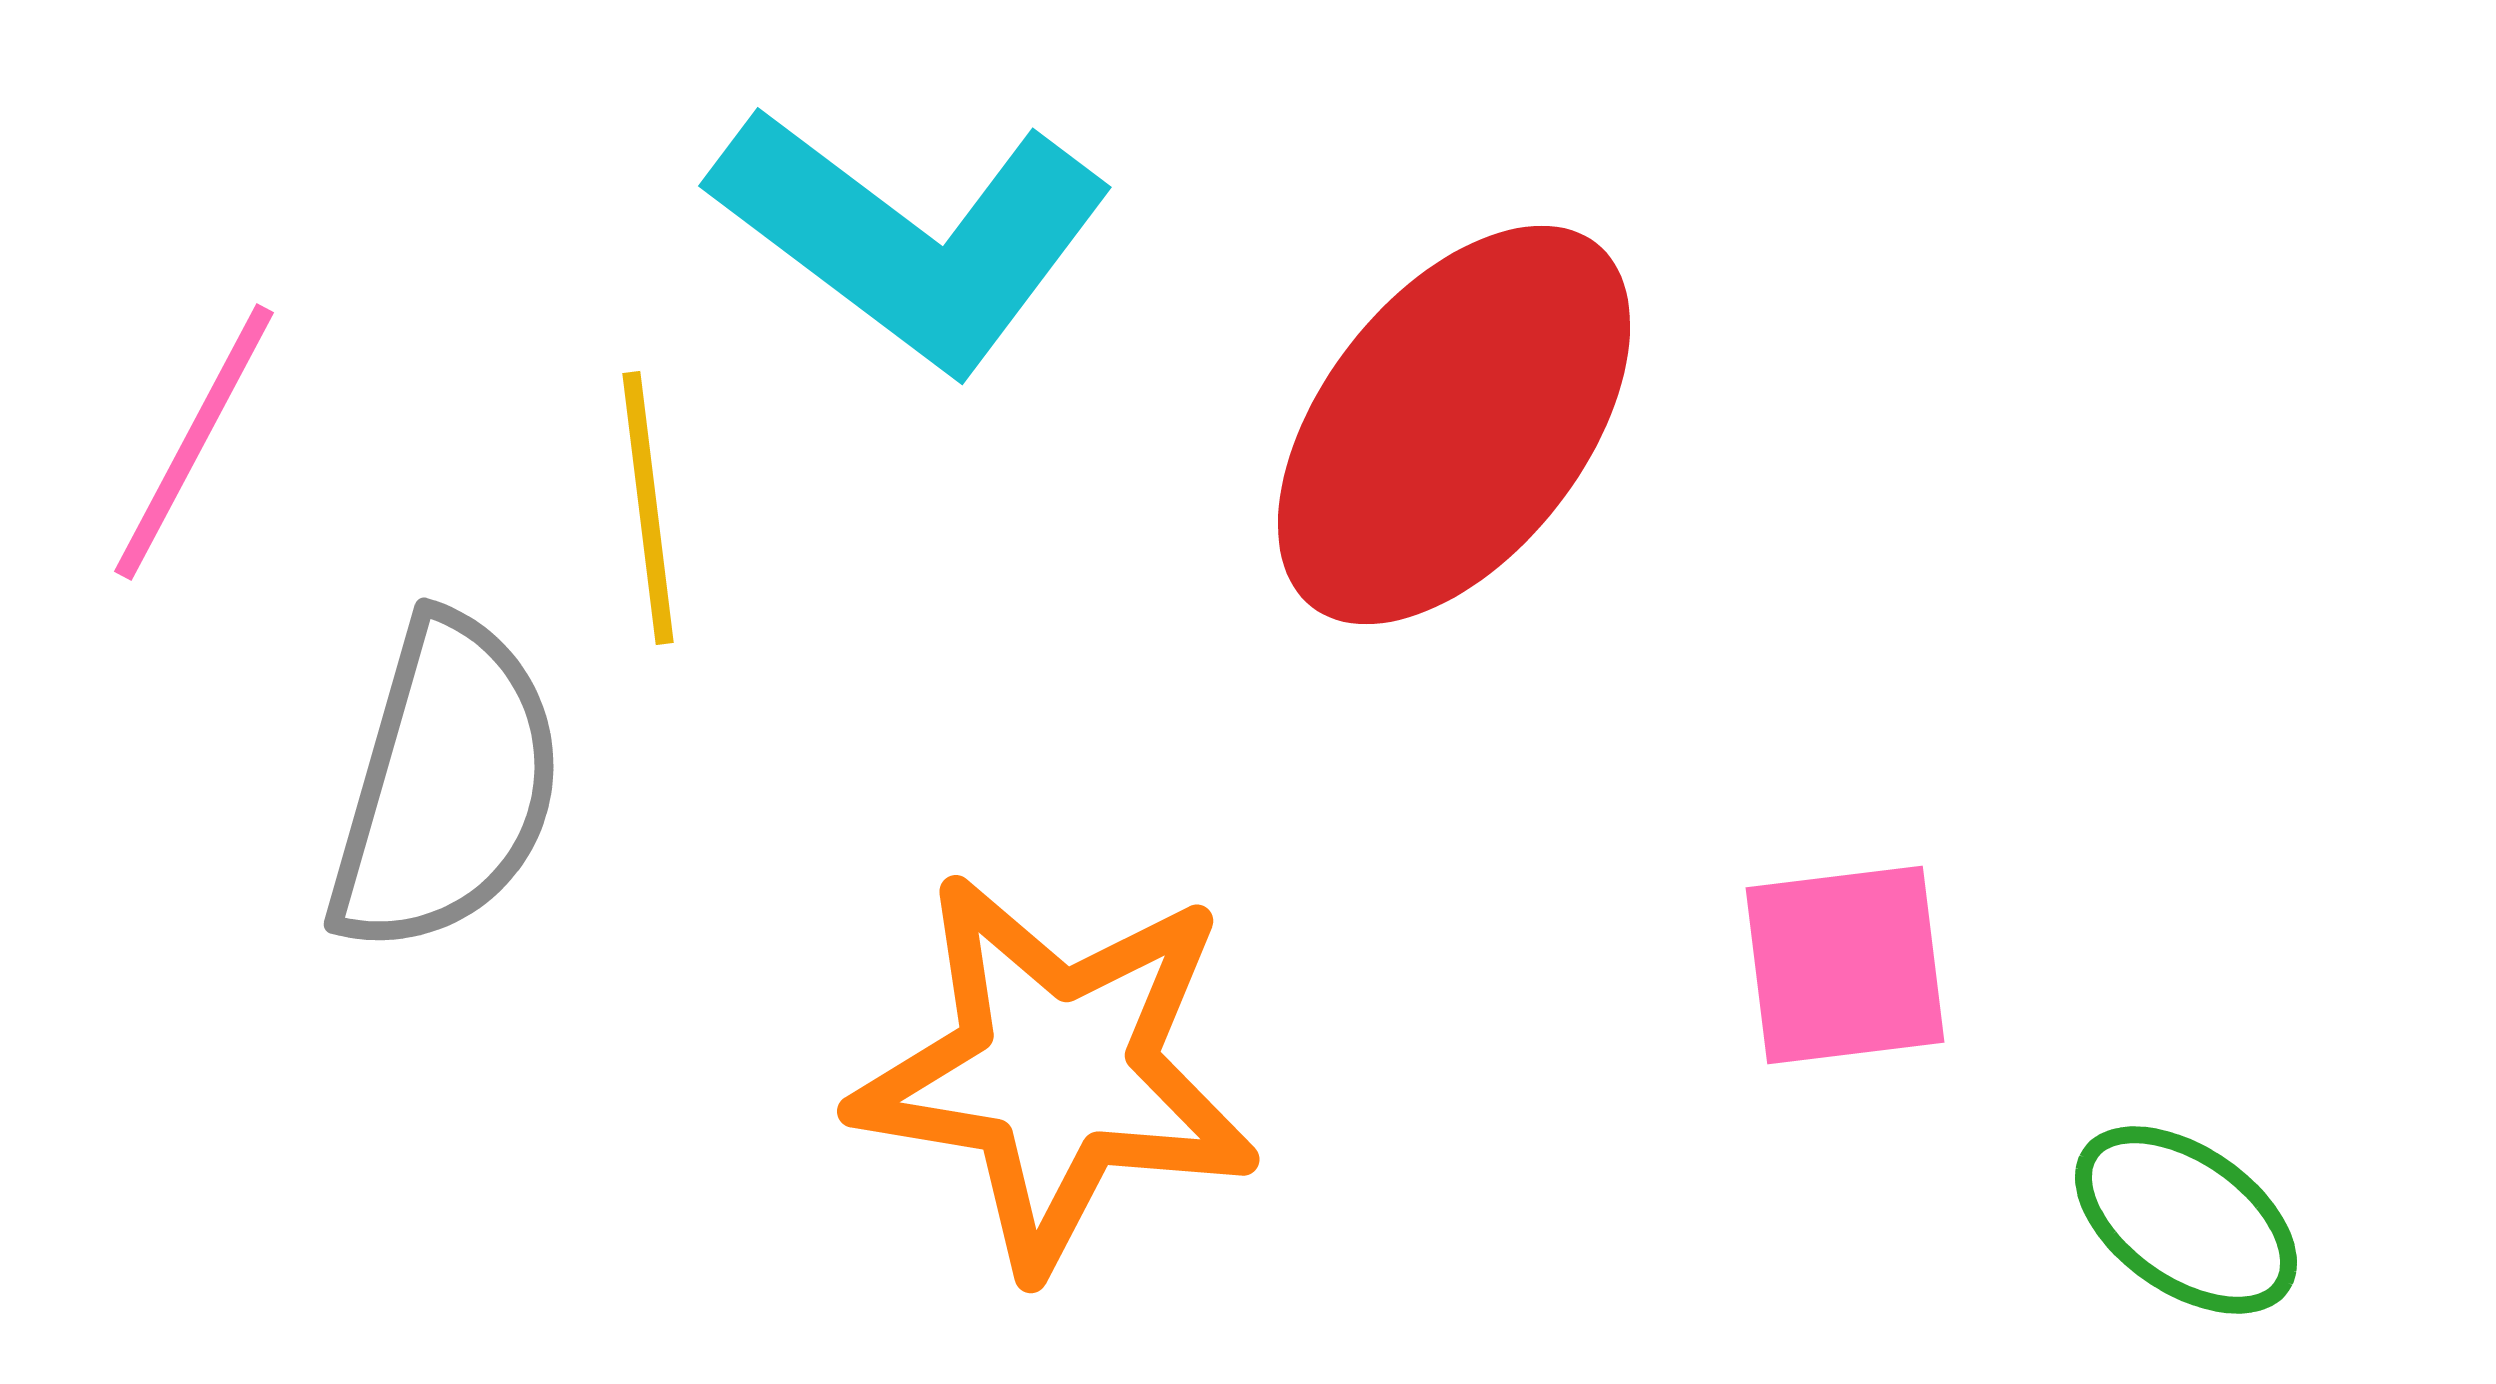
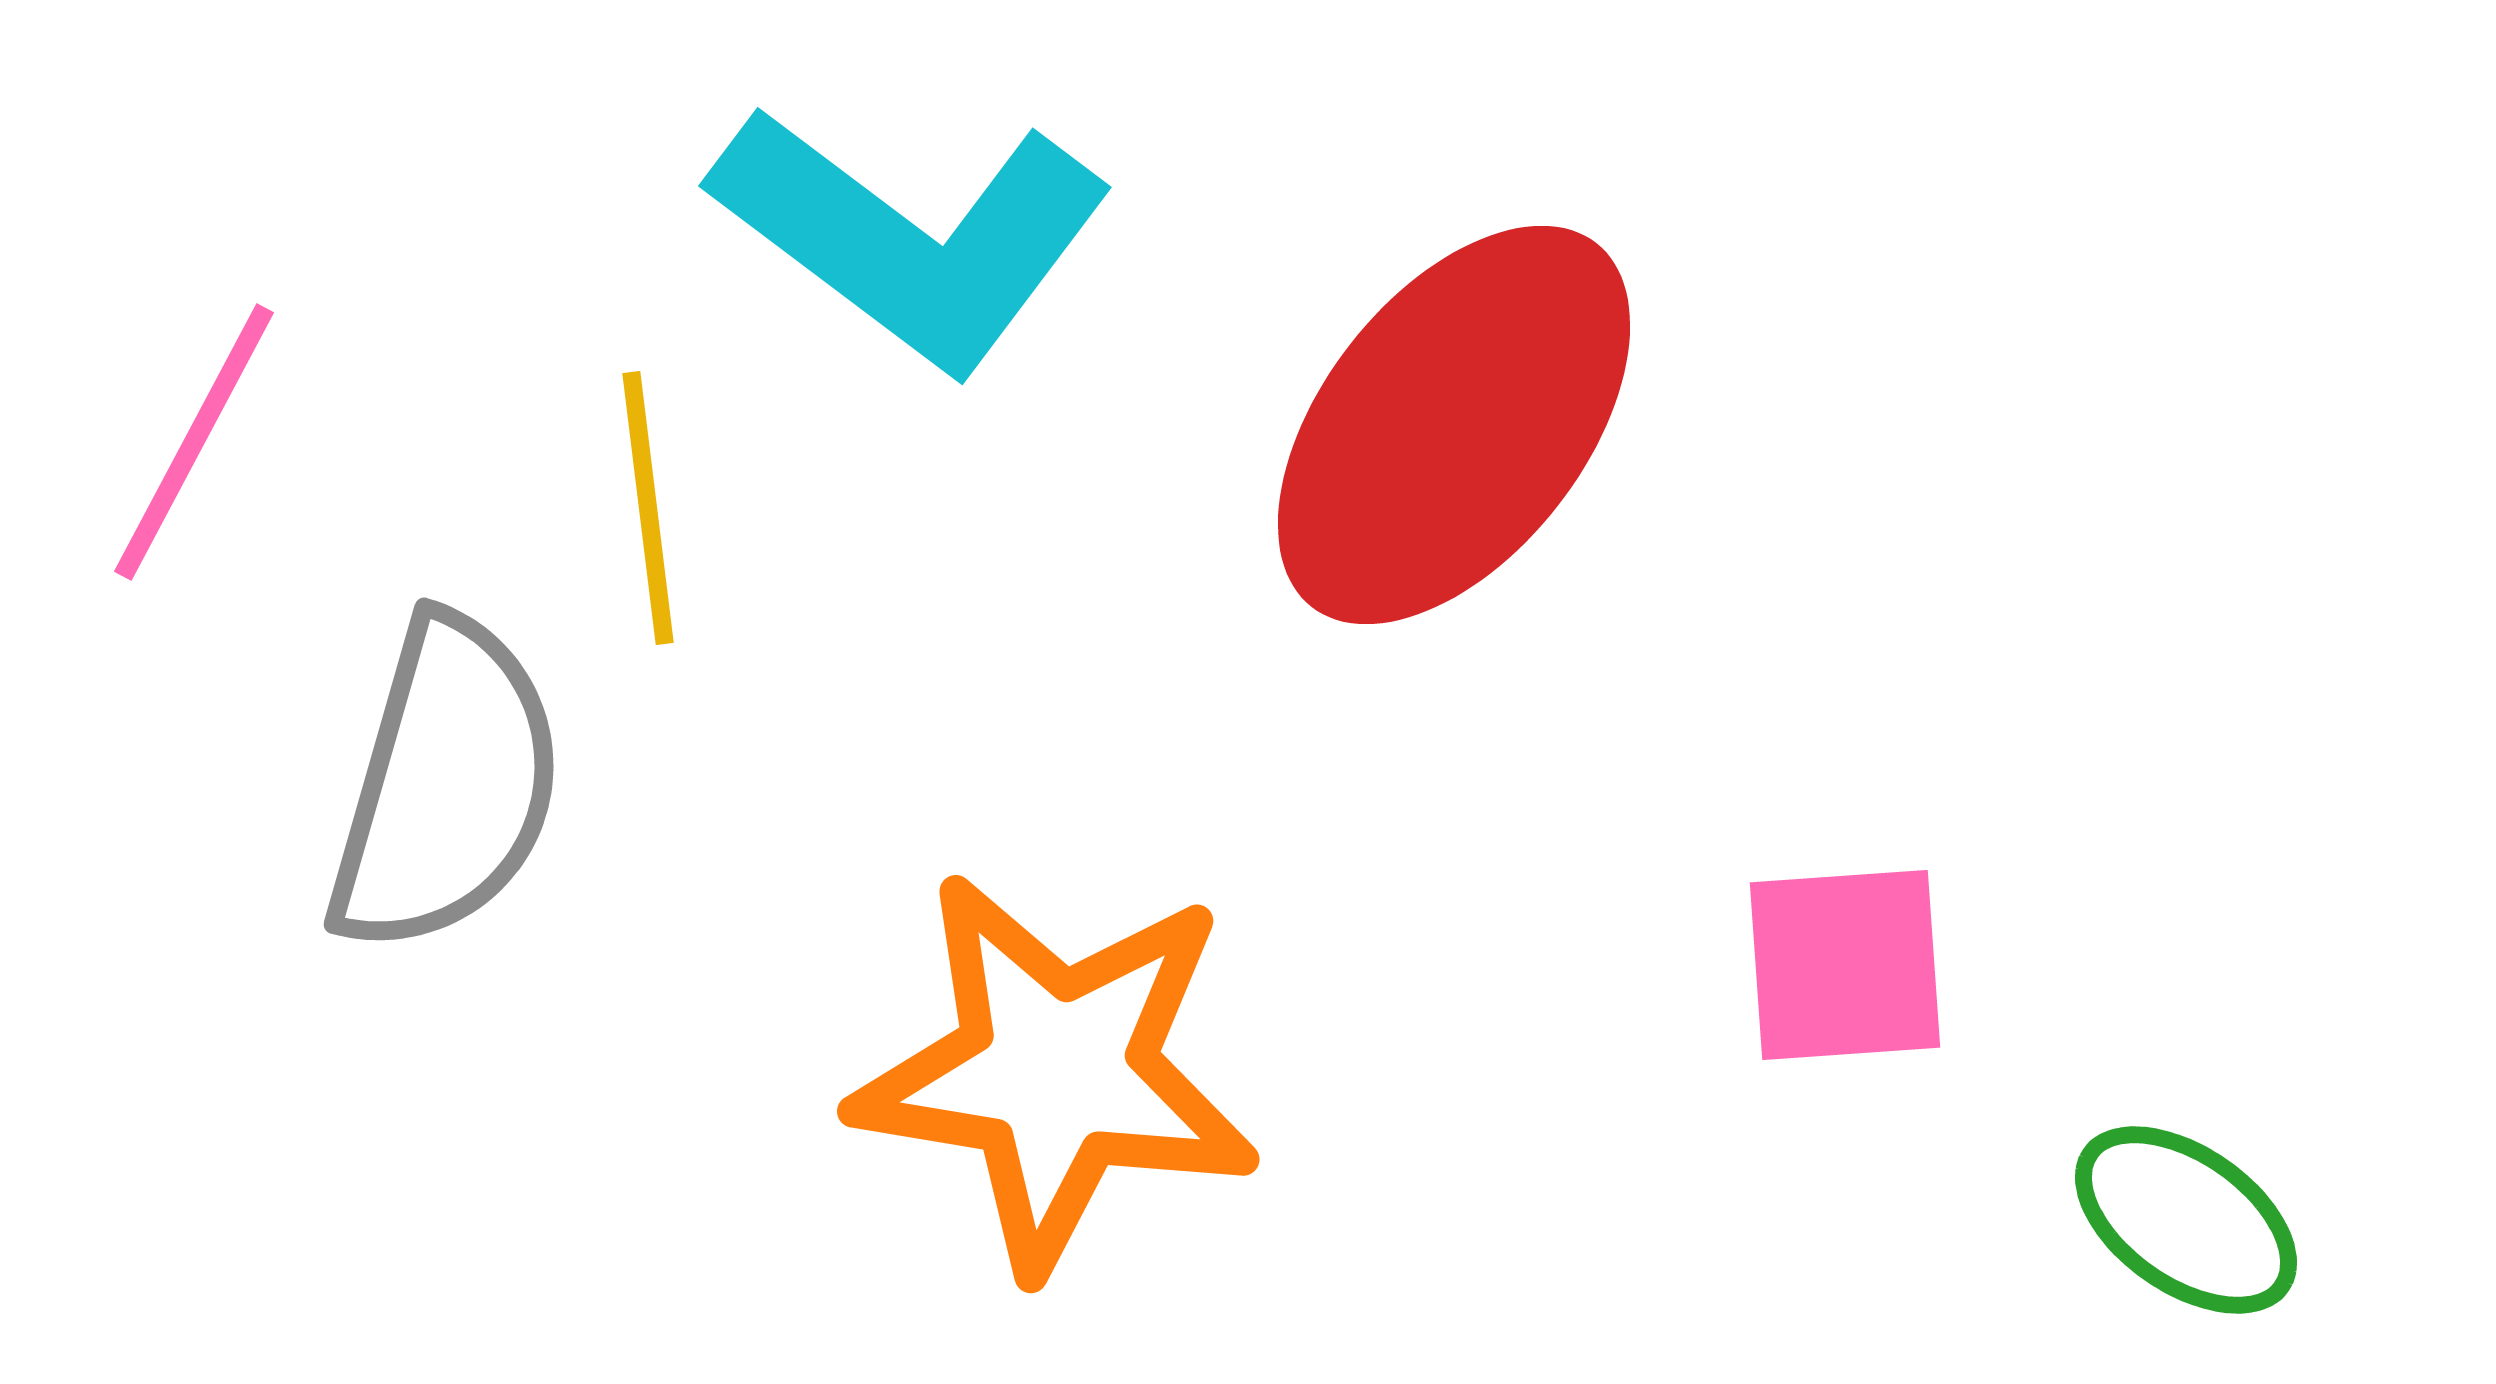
pink square: rotated 3 degrees clockwise
